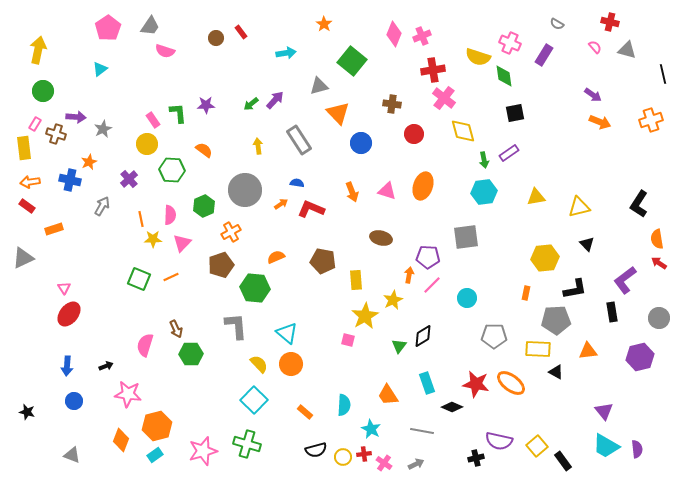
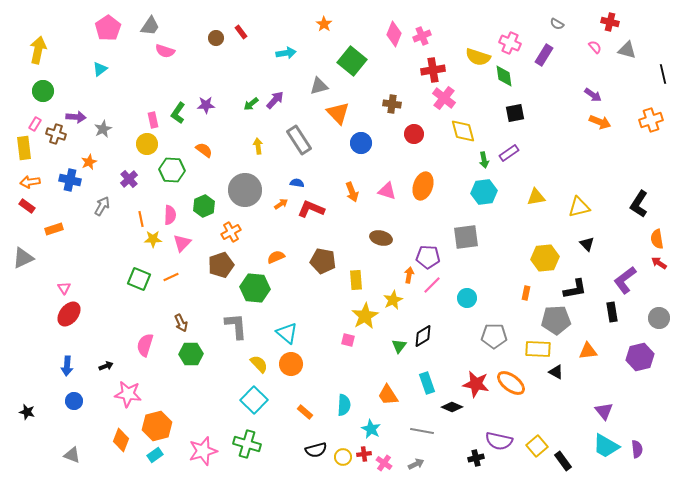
green L-shape at (178, 113): rotated 140 degrees counterclockwise
pink rectangle at (153, 120): rotated 21 degrees clockwise
brown arrow at (176, 329): moved 5 px right, 6 px up
